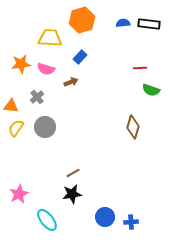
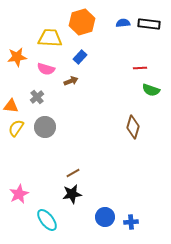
orange hexagon: moved 2 px down
orange star: moved 4 px left, 7 px up
brown arrow: moved 1 px up
